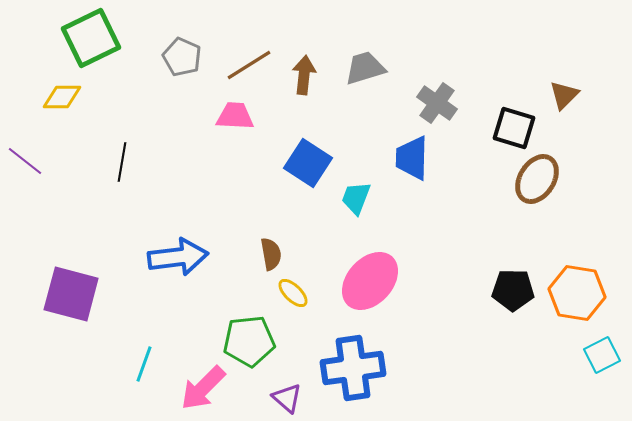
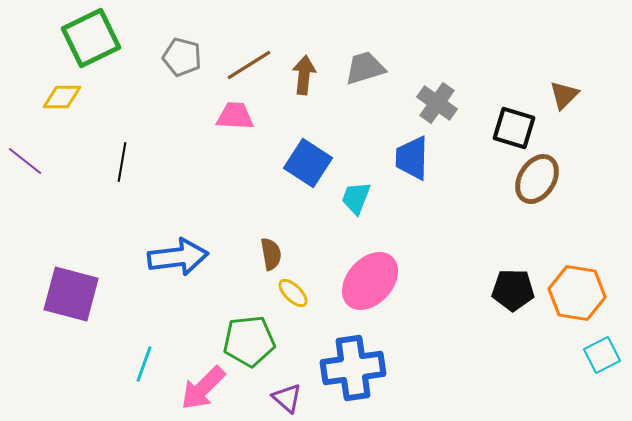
gray pentagon: rotated 9 degrees counterclockwise
